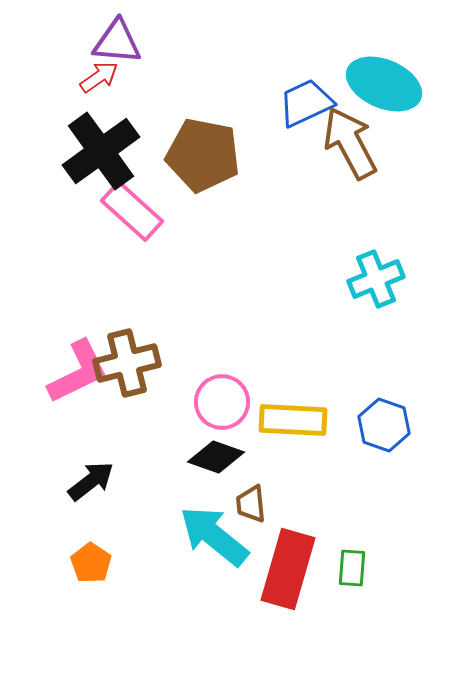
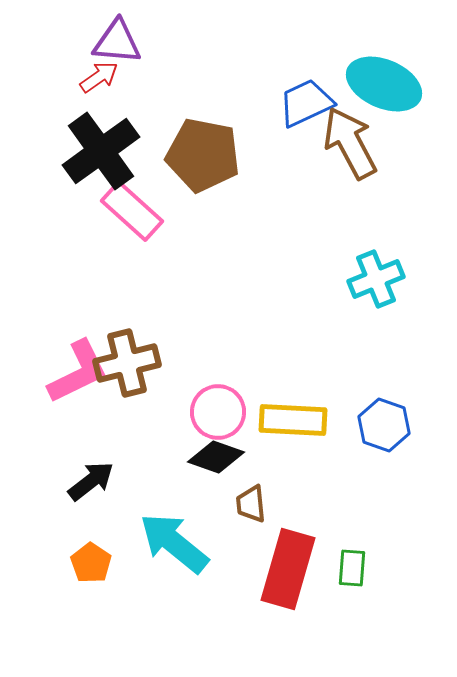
pink circle: moved 4 px left, 10 px down
cyan arrow: moved 40 px left, 7 px down
